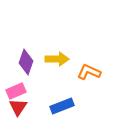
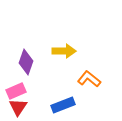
yellow arrow: moved 7 px right, 8 px up
orange L-shape: moved 7 px down; rotated 15 degrees clockwise
blue rectangle: moved 1 px right, 1 px up
